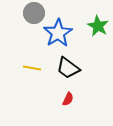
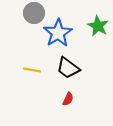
yellow line: moved 2 px down
